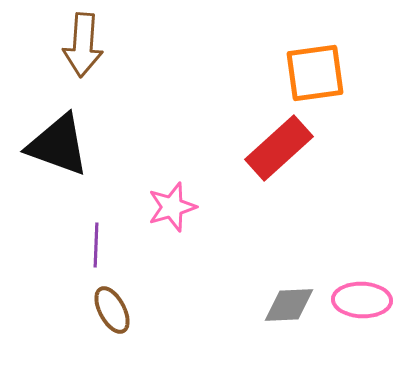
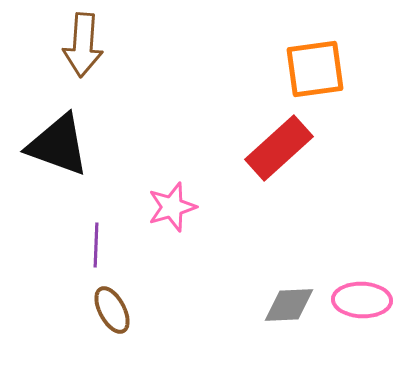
orange square: moved 4 px up
